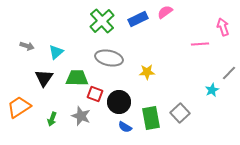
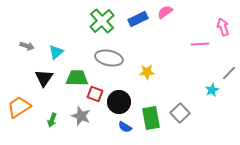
green arrow: moved 1 px down
